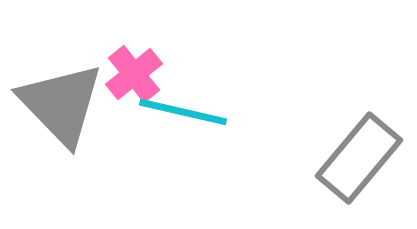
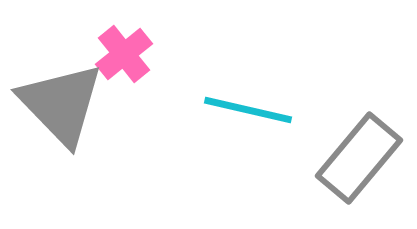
pink cross: moved 10 px left, 20 px up
cyan line: moved 65 px right, 2 px up
